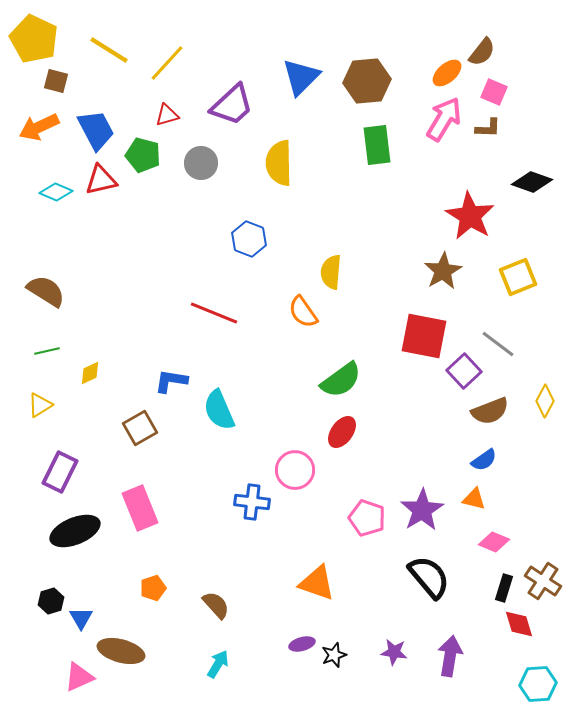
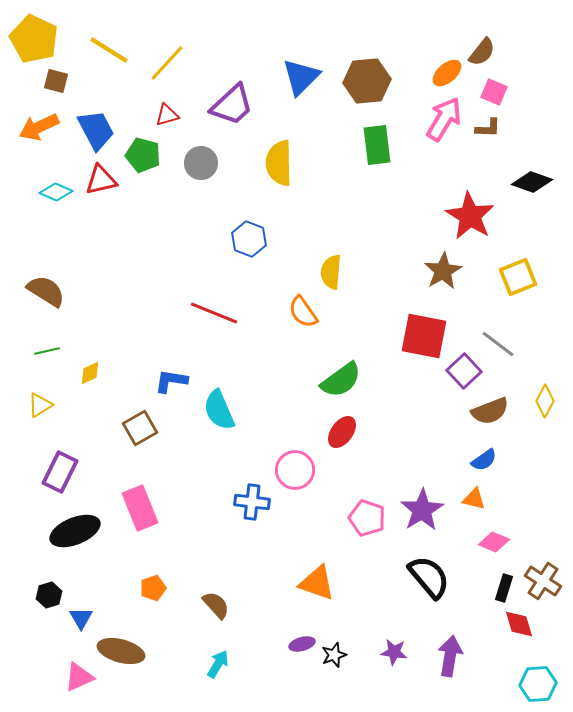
black hexagon at (51, 601): moved 2 px left, 6 px up
